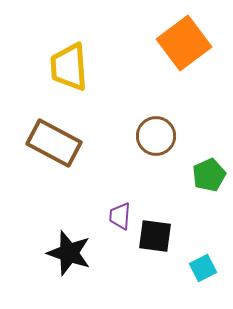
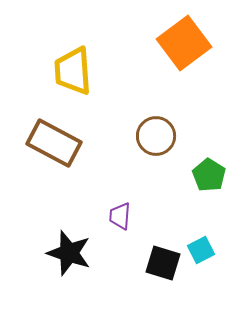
yellow trapezoid: moved 4 px right, 4 px down
green pentagon: rotated 16 degrees counterclockwise
black square: moved 8 px right, 27 px down; rotated 9 degrees clockwise
cyan square: moved 2 px left, 18 px up
